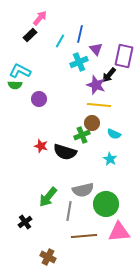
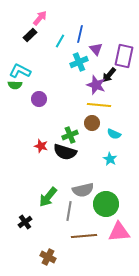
green cross: moved 12 px left
